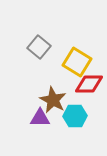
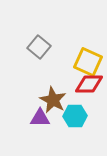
yellow square: moved 11 px right; rotated 8 degrees counterclockwise
